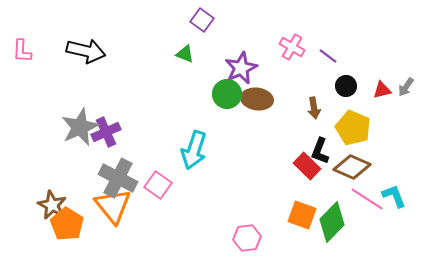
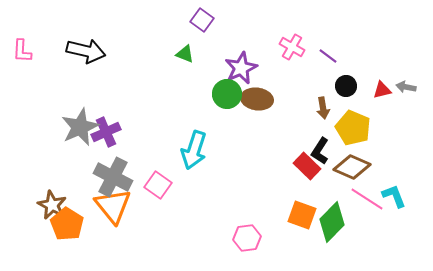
gray arrow: rotated 66 degrees clockwise
brown arrow: moved 9 px right
black L-shape: rotated 12 degrees clockwise
gray cross: moved 5 px left, 1 px up
